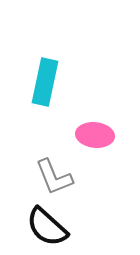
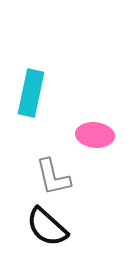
cyan rectangle: moved 14 px left, 11 px down
gray L-shape: moved 1 px left; rotated 9 degrees clockwise
